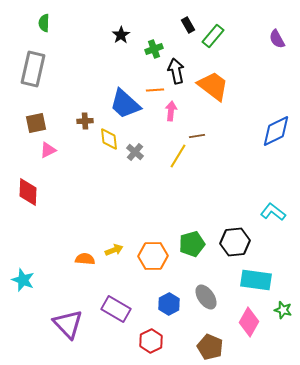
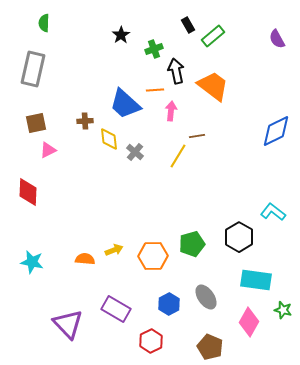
green rectangle: rotated 10 degrees clockwise
black hexagon: moved 4 px right, 5 px up; rotated 24 degrees counterclockwise
cyan star: moved 9 px right, 18 px up; rotated 10 degrees counterclockwise
